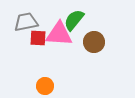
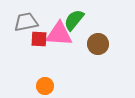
red square: moved 1 px right, 1 px down
brown circle: moved 4 px right, 2 px down
